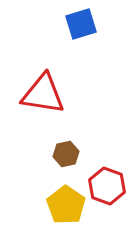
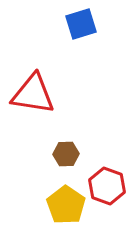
red triangle: moved 10 px left
brown hexagon: rotated 10 degrees clockwise
